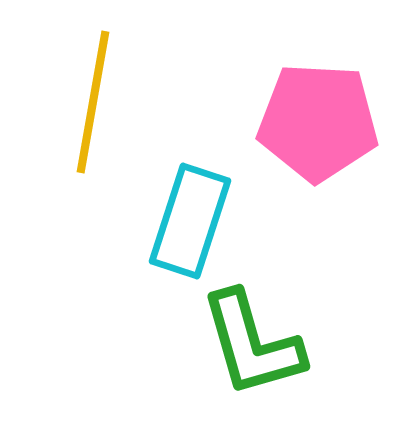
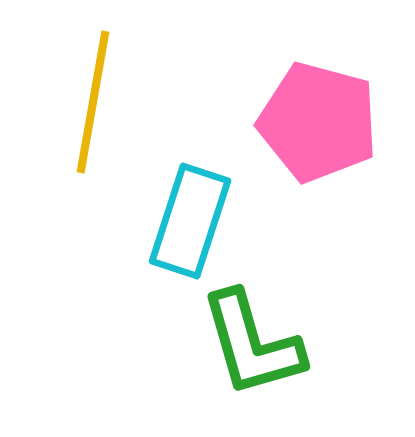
pink pentagon: rotated 12 degrees clockwise
